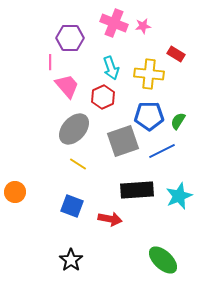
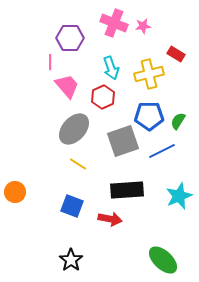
yellow cross: rotated 20 degrees counterclockwise
black rectangle: moved 10 px left
